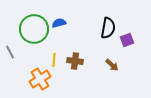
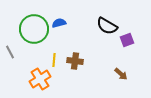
black semicircle: moved 1 px left, 2 px up; rotated 110 degrees clockwise
brown arrow: moved 9 px right, 9 px down
